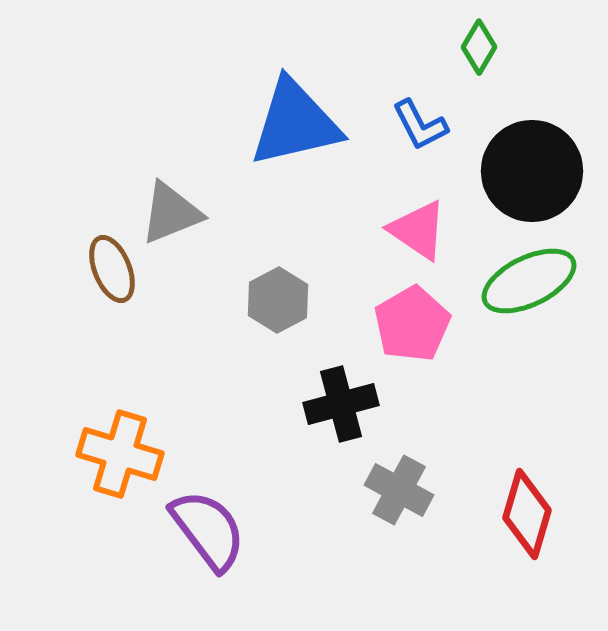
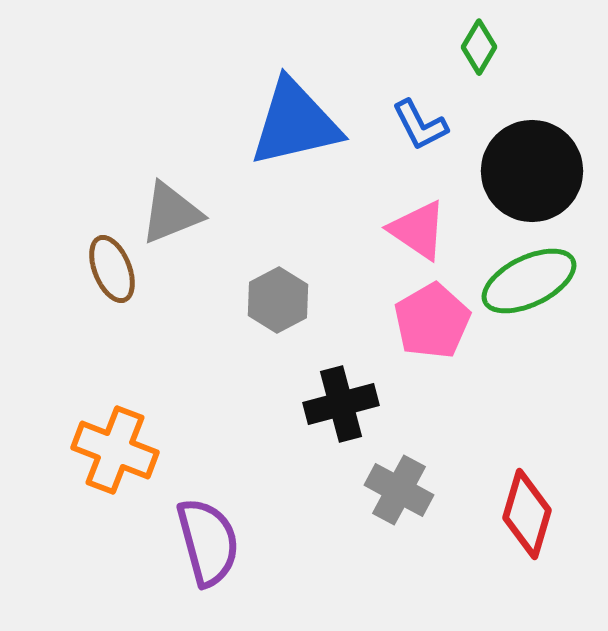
pink pentagon: moved 20 px right, 3 px up
orange cross: moved 5 px left, 4 px up; rotated 4 degrees clockwise
purple semicircle: moved 12 px down; rotated 22 degrees clockwise
